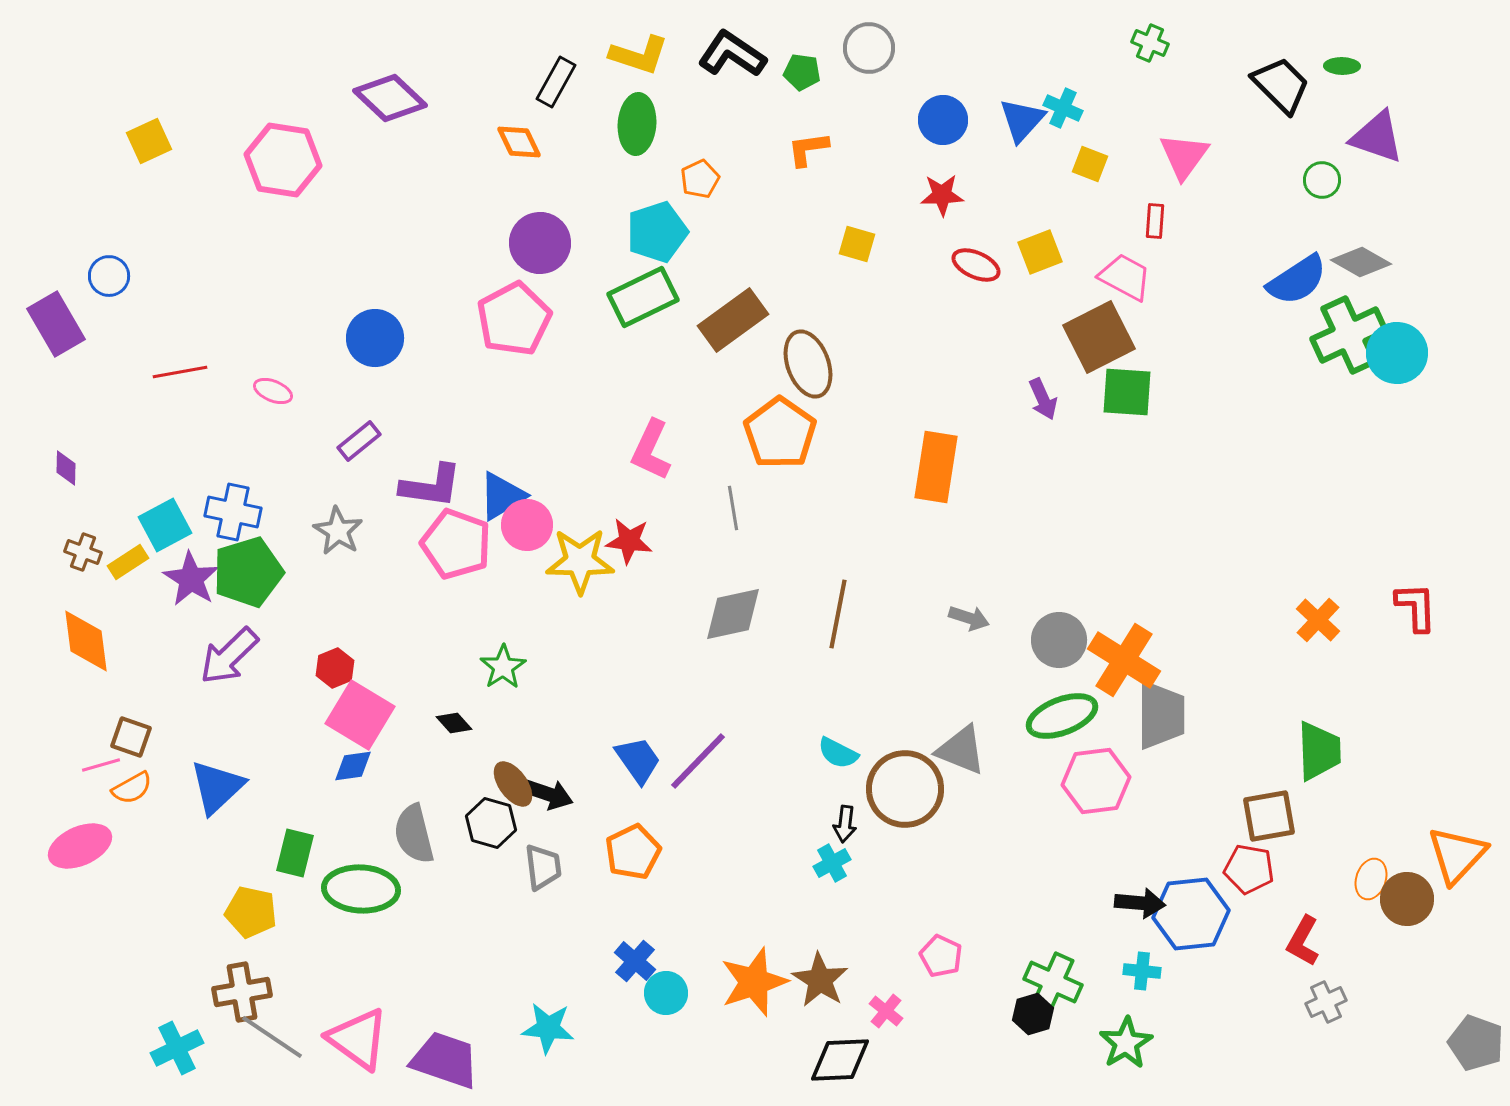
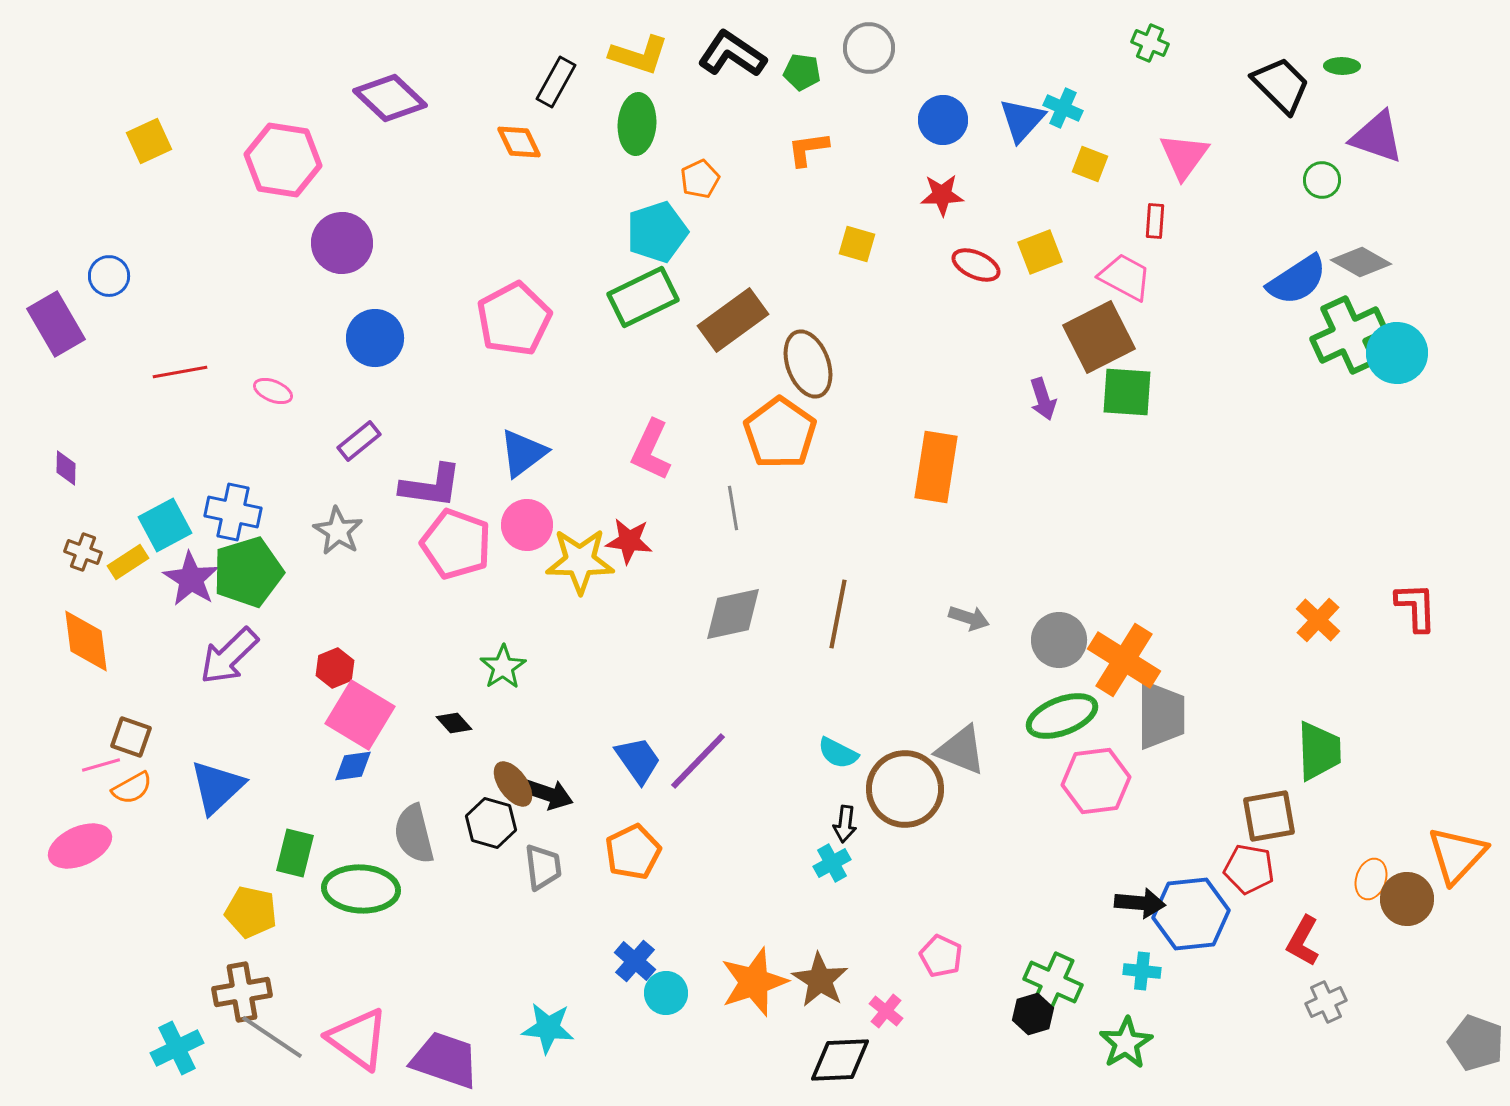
purple circle at (540, 243): moved 198 px left
purple arrow at (1043, 399): rotated 6 degrees clockwise
blue triangle at (502, 496): moved 21 px right, 43 px up; rotated 6 degrees counterclockwise
